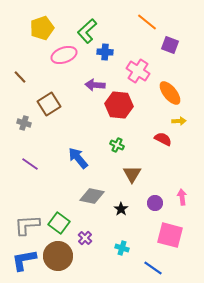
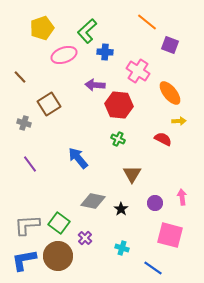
green cross: moved 1 px right, 6 px up
purple line: rotated 18 degrees clockwise
gray diamond: moved 1 px right, 5 px down
